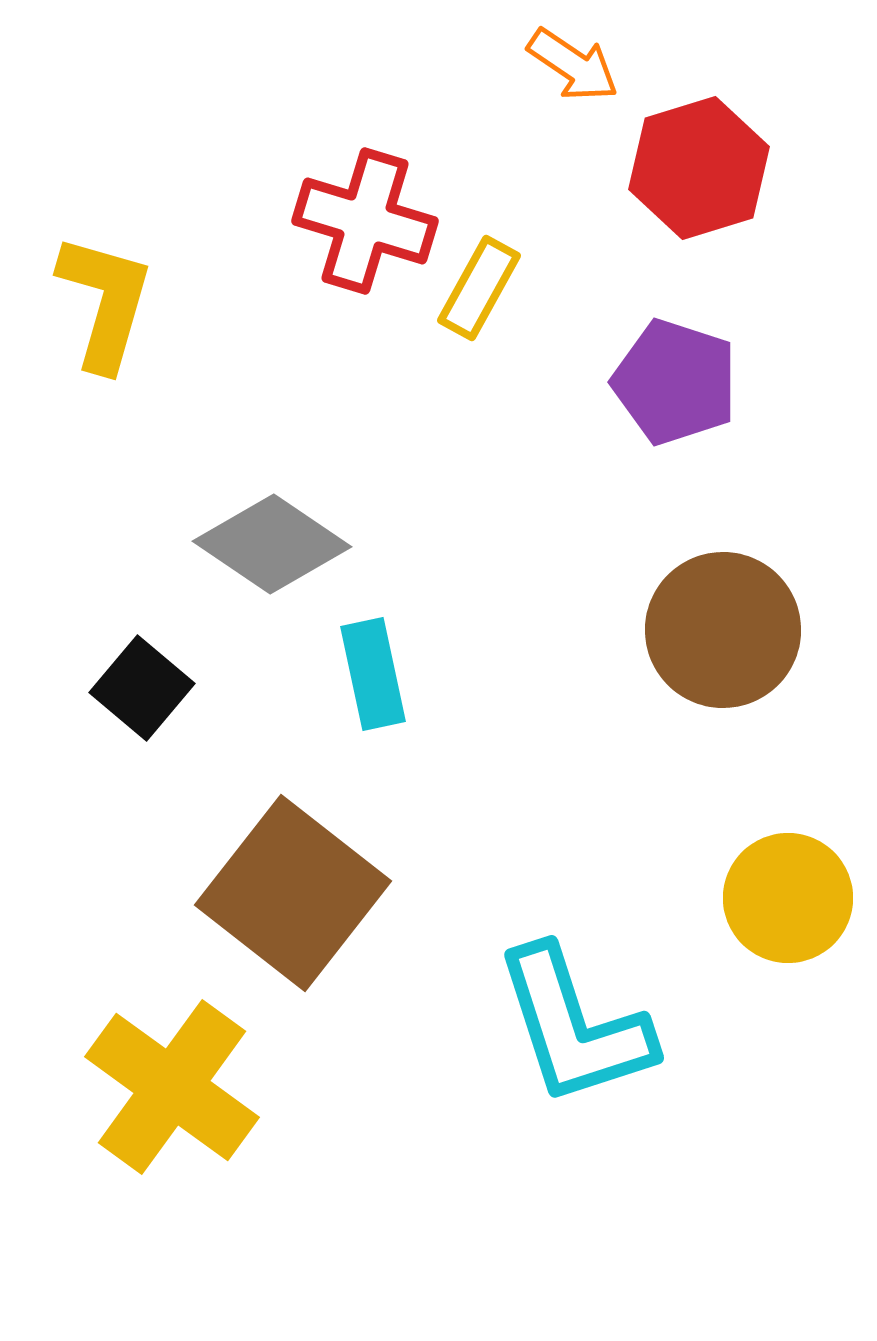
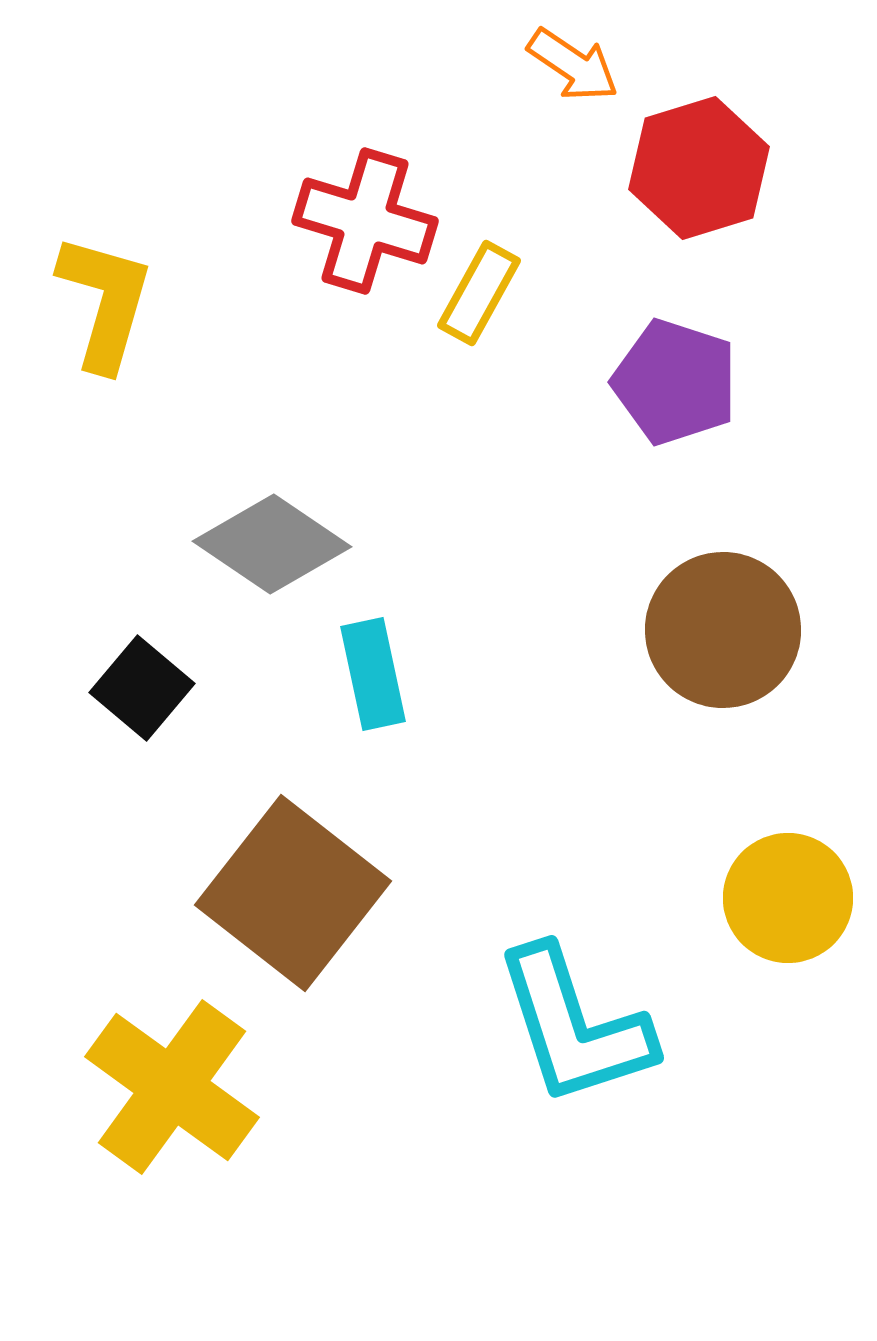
yellow rectangle: moved 5 px down
